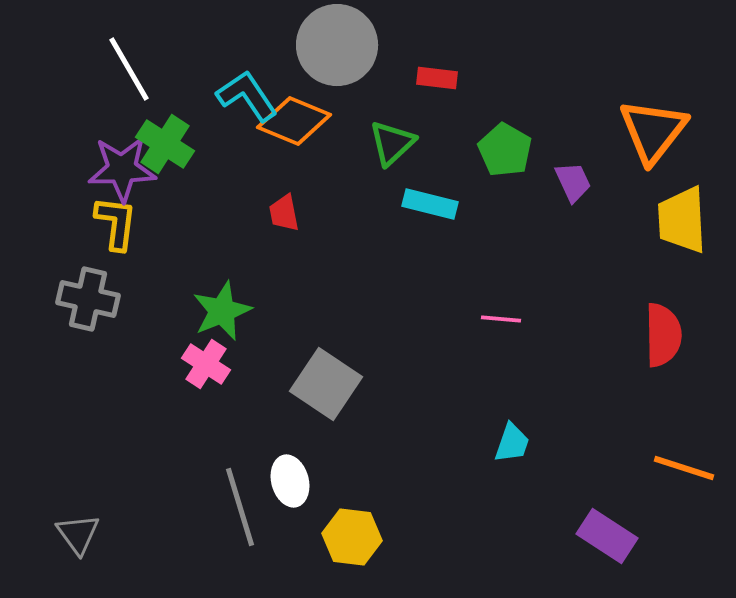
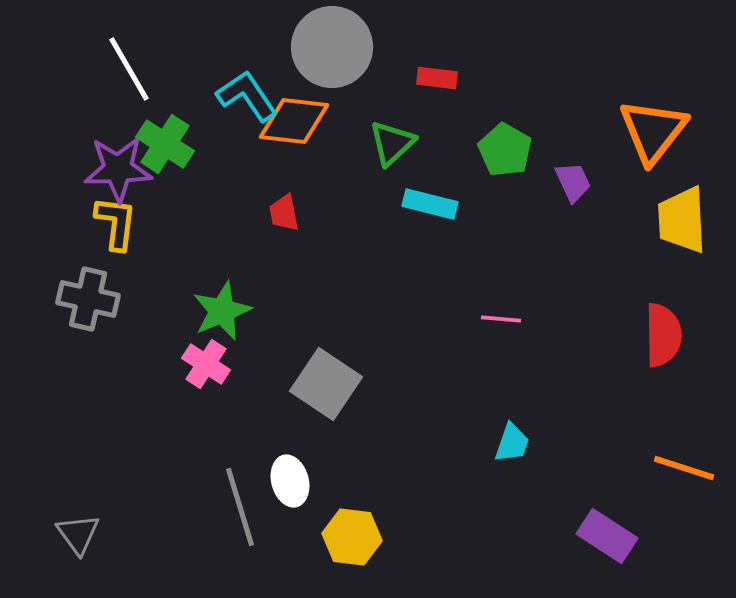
gray circle: moved 5 px left, 2 px down
orange diamond: rotated 16 degrees counterclockwise
purple star: moved 4 px left
